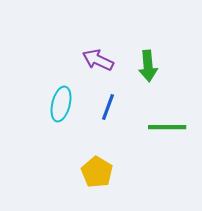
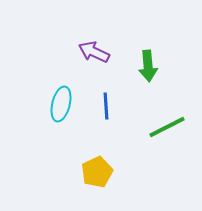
purple arrow: moved 4 px left, 8 px up
blue line: moved 2 px left, 1 px up; rotated 24 degrees counterclockwise
green line: rotated 27 degrees counterclockwise
yellow pentagon: rotated 16 degrees clockwise
